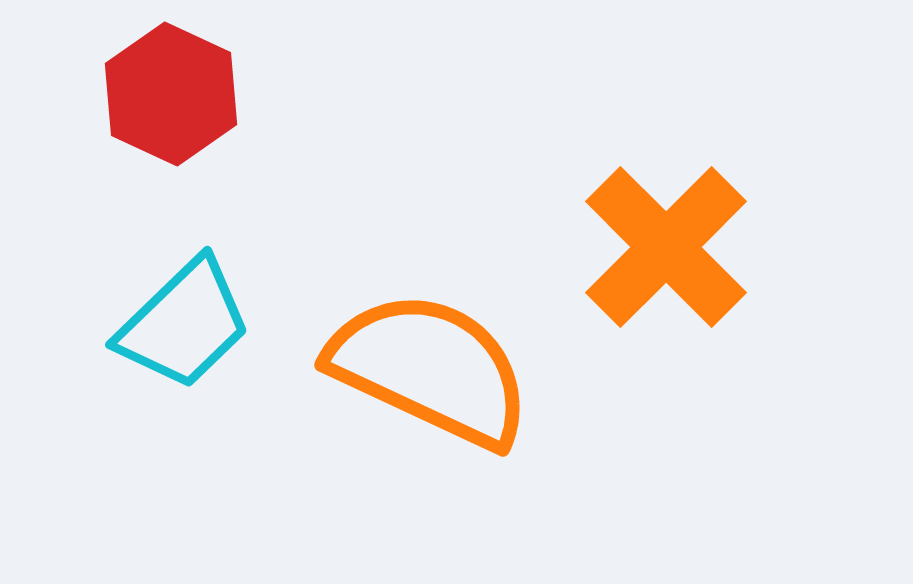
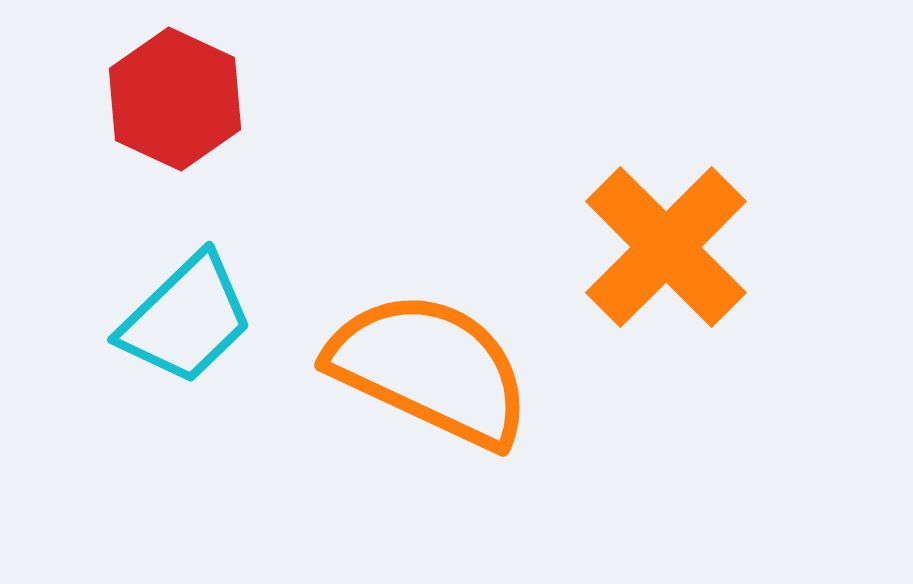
red hexagon: moved 4 px right, 5 px down
cyan trapezoid: moved 2 px right, 5 px up
